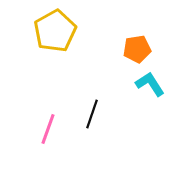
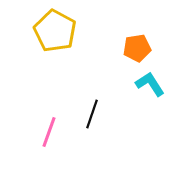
yellow pentagon: rotated 15 degrees counterclockwise
orange pentagon: moved 1 px up
pink line: moved 1 px right, 3 px down
